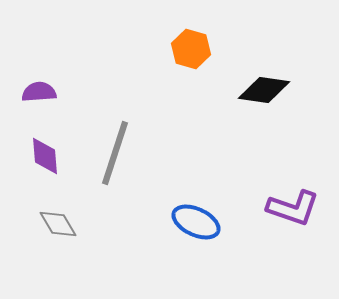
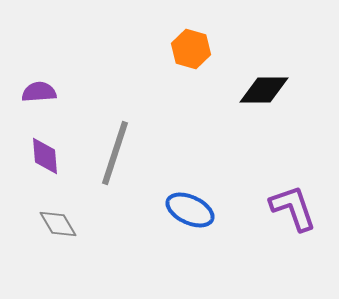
black diamond: rotated 9 degrees counterclockwise
purple L-shape: rotated 128 degrees counterclockwise
blue ellipse: moved 6 px left, 12 px up
